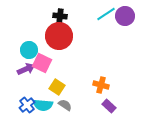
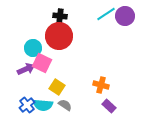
cyan circle: moved 4 px right, 2 px up
